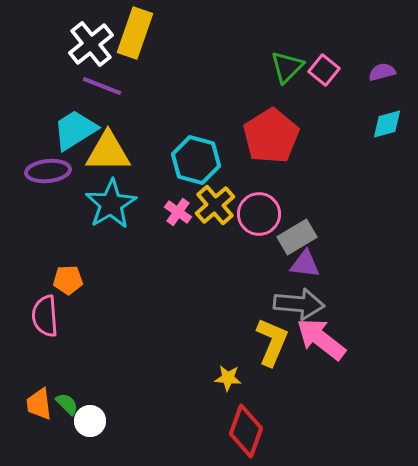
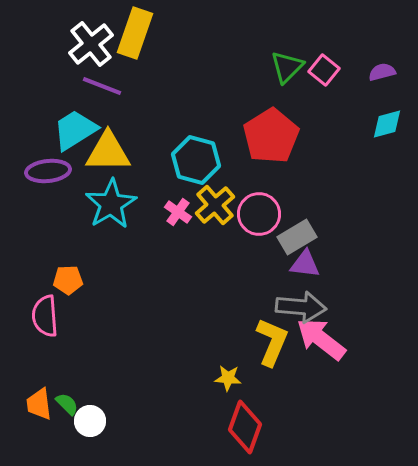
gray arrow: moved 2 px right, 3 px down
red diamond: moved 1 px left, 4 px up
